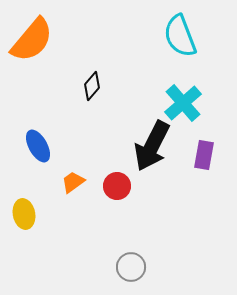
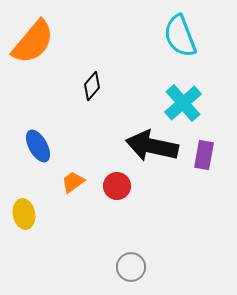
orange semicircle: moved 1 px right, 2 px down
black arrow: rotated 75 degrees clockwise
